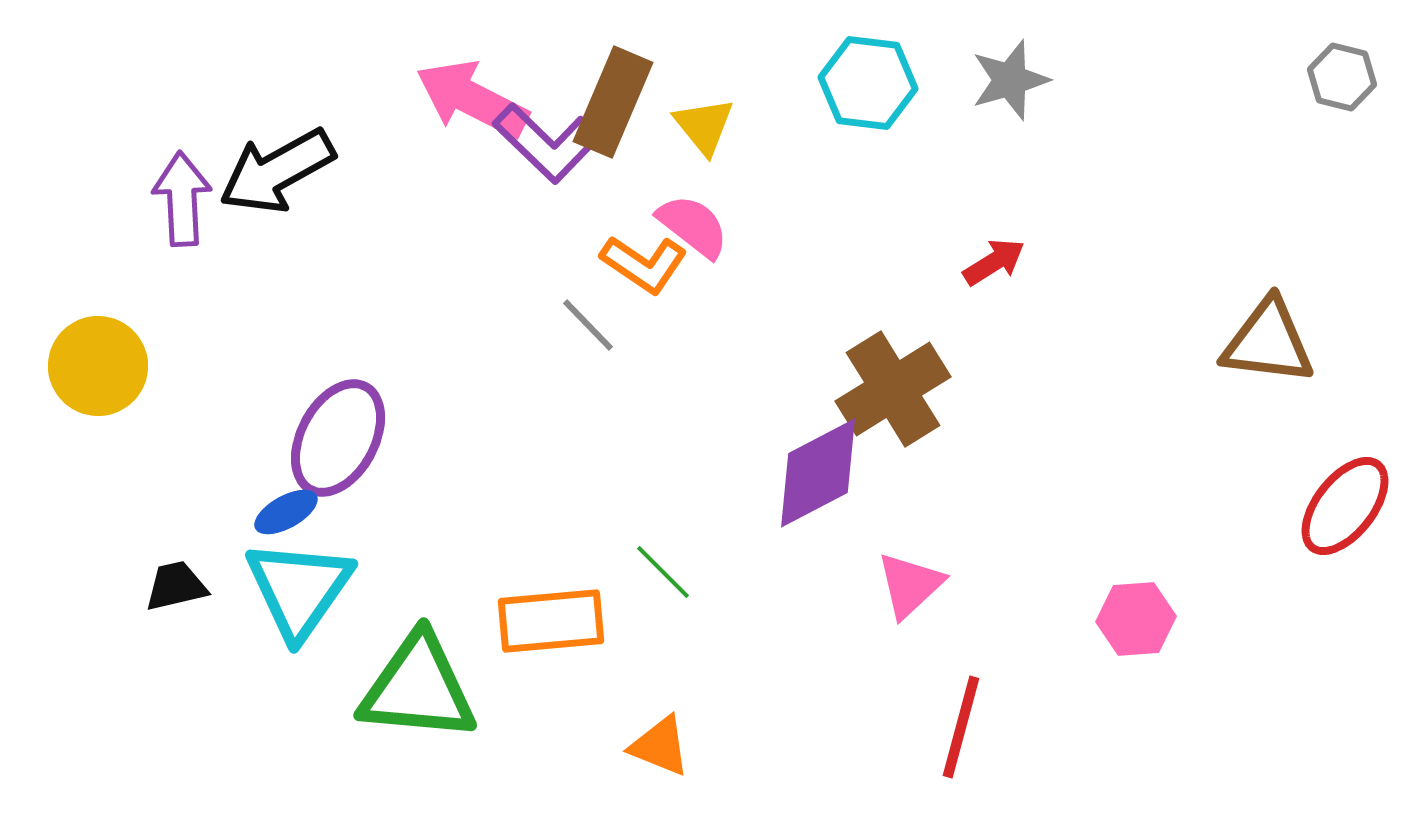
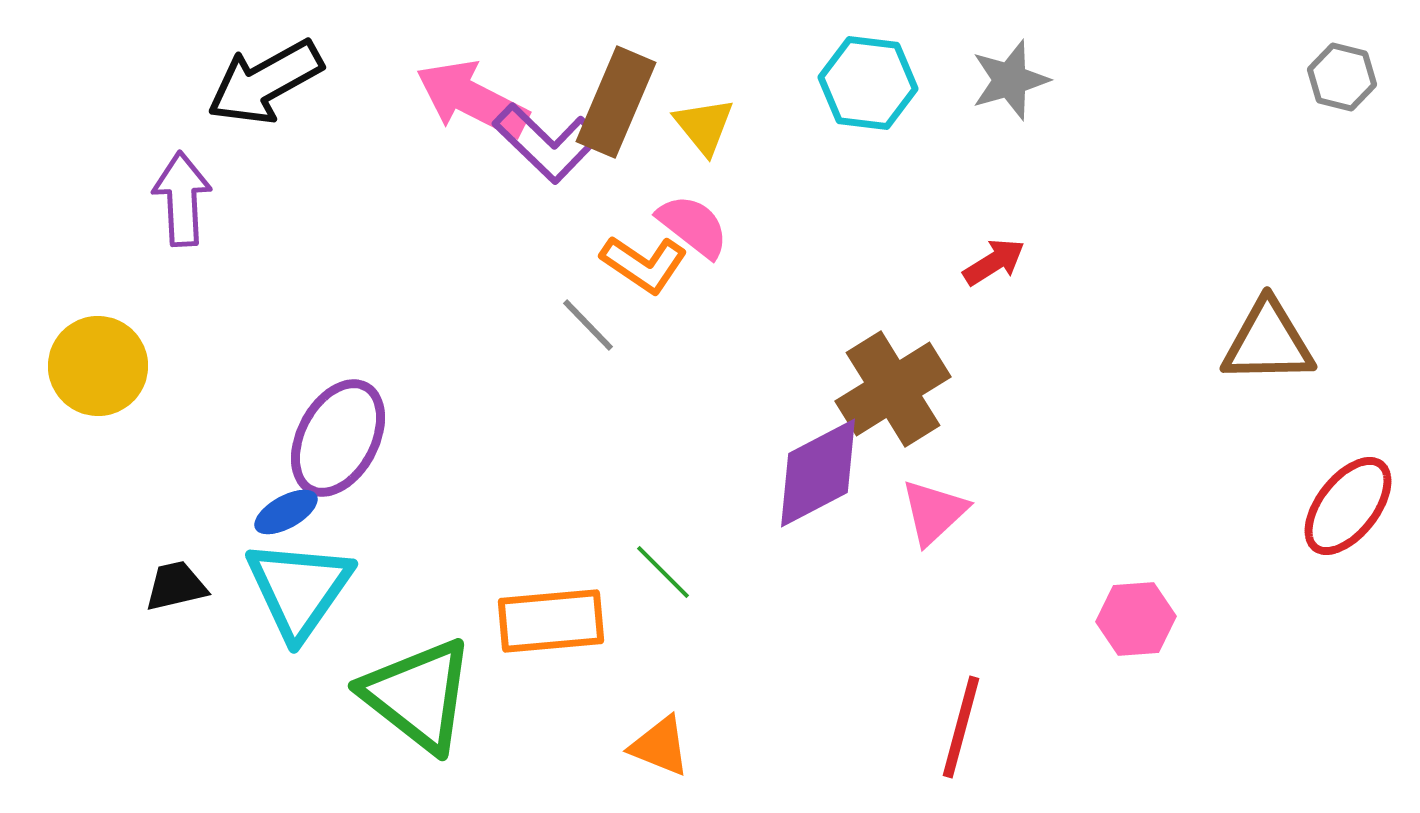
brown rectangle: moved 3 px right
black arrow: moved 12 px left, 89 px up
brown triangle: rotated 8 degrees counterclockwise
red ellipse: moved 3 px right
pink triangle: moved 24 px right, 73 px up
green triangle: moved 7 px down; rotated 33 degrees clockwise
